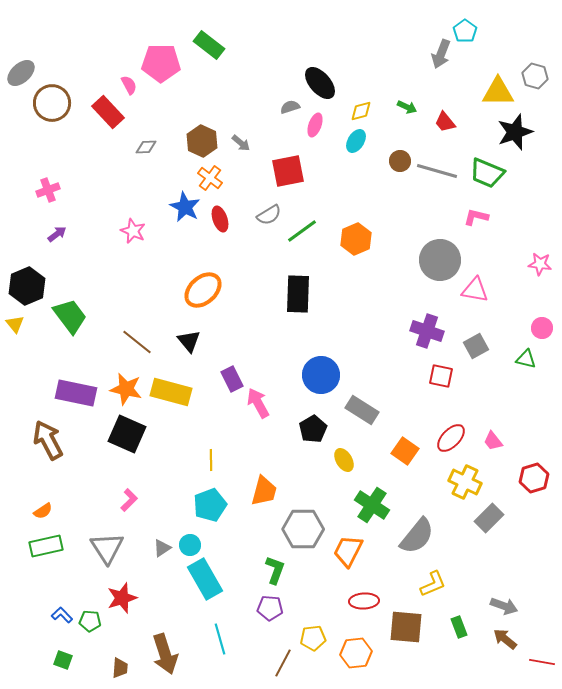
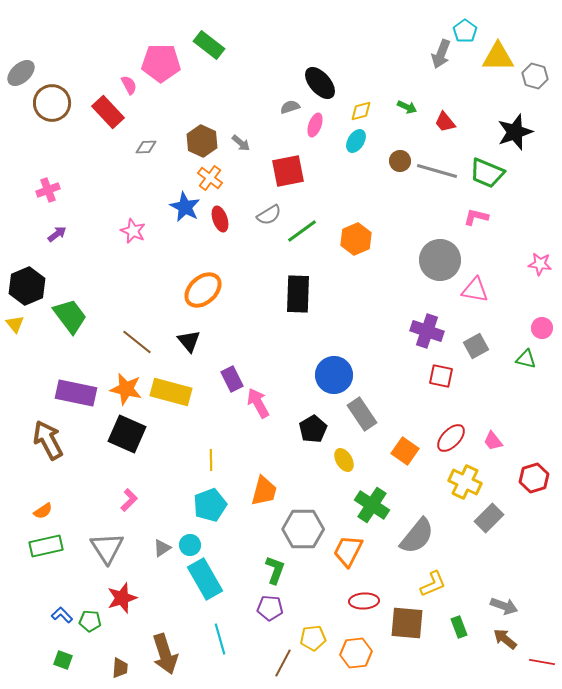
yellow triangle at (498, 92): moved 35 px up
blue circle at (321, 375): moved 13 px right
gray rectangle at (362, 410): moved 4 px down; rotated 24 degrees clockwise
brown square at (406, 627): moved 1 px right, 4 px up
